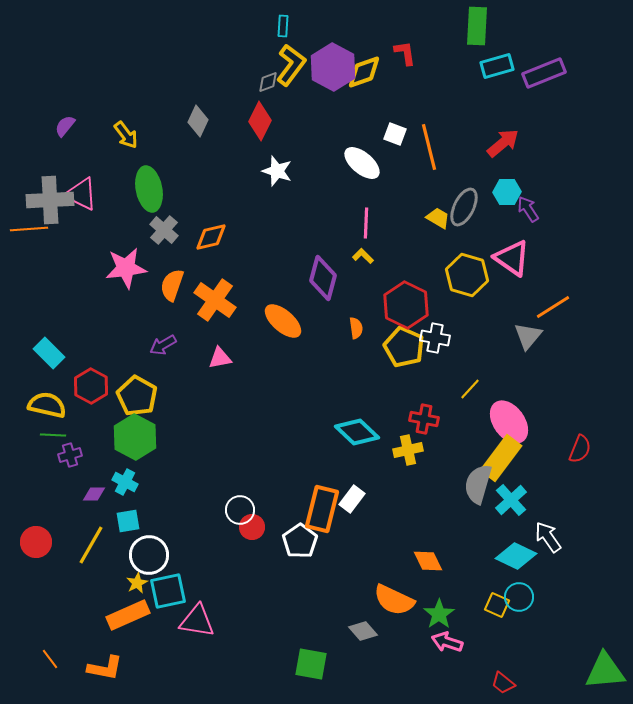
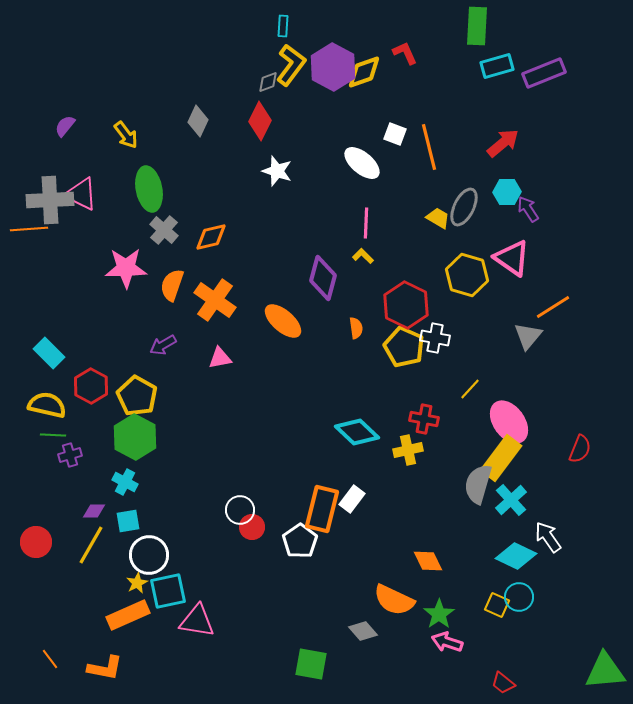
red L-shape at (405, 53): rotated 16 degrees counterclockwise
pink star at (126, 268): rotated 6 degrees clockwise
purple diamond at (94, 494): moved 17 px down
